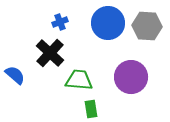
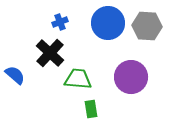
green trapezoid: moved 1 px left, 1 px up
